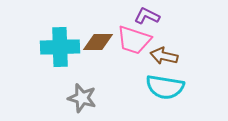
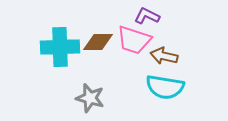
gray star: moved 8 px right
